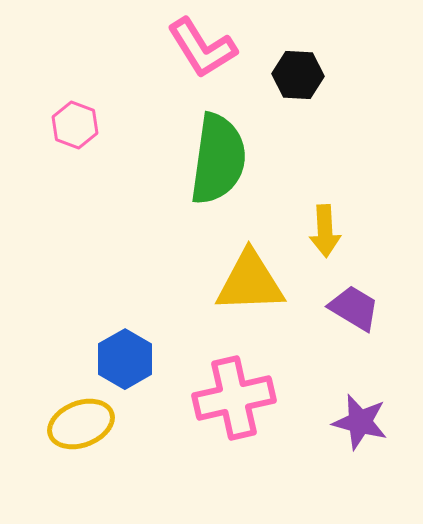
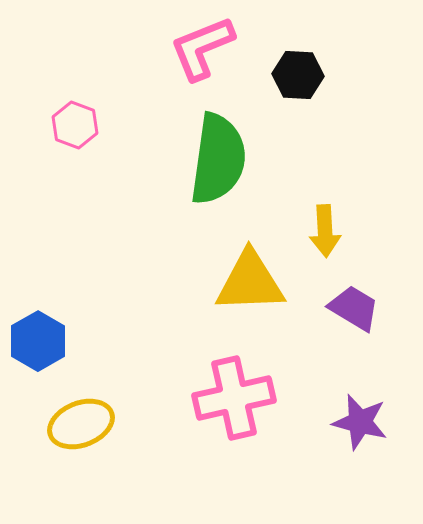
pink L-shape: rotated 100 degrees clockwise
blue hexagon: moved 87 px left, 18 px up
